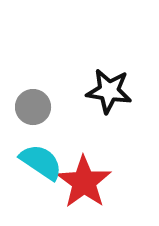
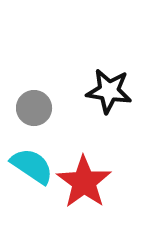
gray circle: moved 1 px right, 1 px down
cyan semicircle: moved 9 px left, 4 px down
